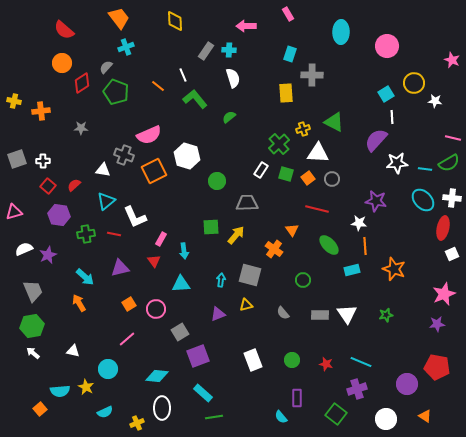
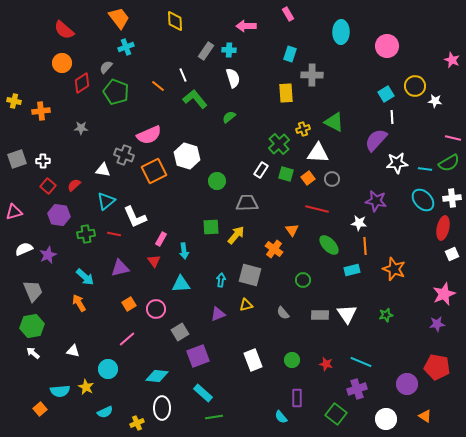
yellow circle at (414, 83): moved 1 px right, 3 px down
white cross at (452, 198): rotated 12 degrees counterclockwise
